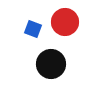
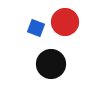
blue square: moved 3 px right, 1 px up
